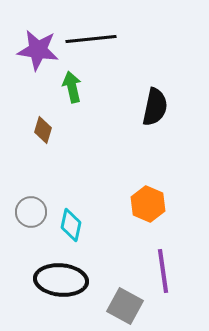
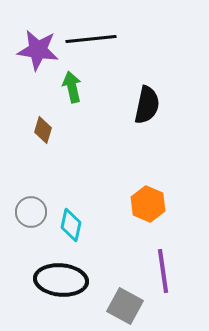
black semicircle: moved 8 px left, 2 px up
